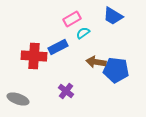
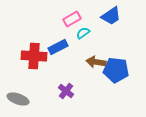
blue trapezoid: moved 2 px left; rotated 65 degrees counterclockwise
